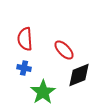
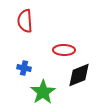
red semicircle: moved 18 px up
red ellipse: rotated 45 degrees counterclockwise
